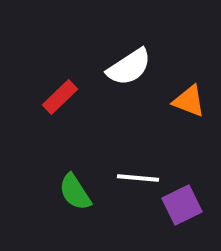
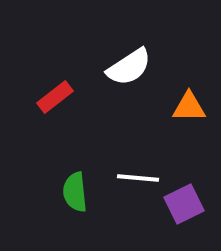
red rectangle: moved 5 px left; rotated 6 degrees clockwise
orange triangle: moved 6 px down; rotated 21 degrees counterclockwise
green semicircle: rotated 27 degrees clockwise
purple square: moved 2 px right, 1 px up
